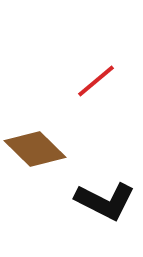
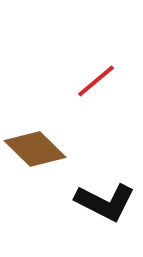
black L-shape: moved 1 px down
